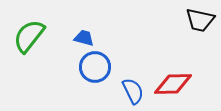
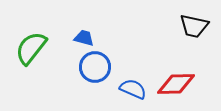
black trapezoid: moved 6 px left, 6 px down
green semicircle: moved 2 px right, 12 px down
red diamond: moved 3 px right
blue semicircle: moved 2 px up; rotated 40 degrees counterclockwise
